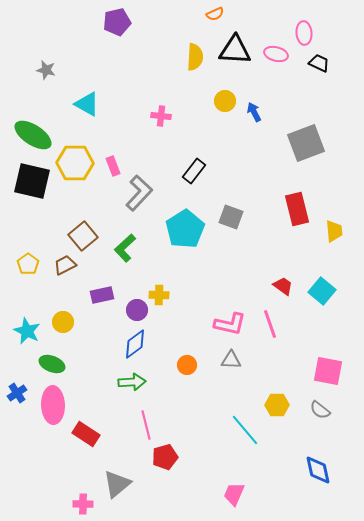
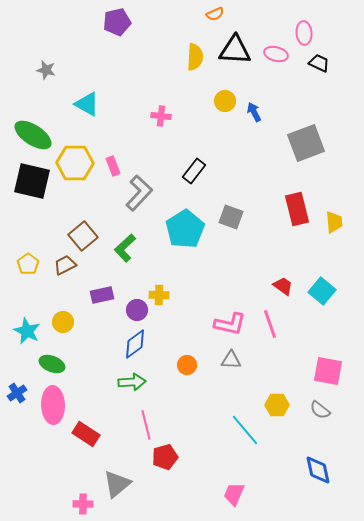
yellow trapezoid at (334, 231): moved 9 px up
